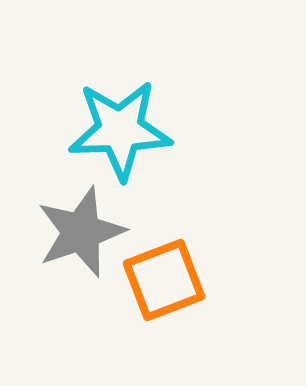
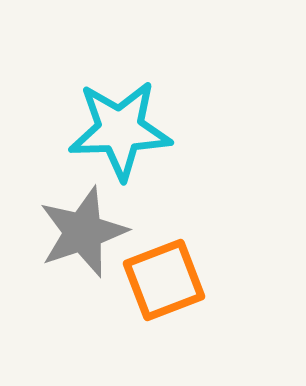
gray star: moved 2 px right
